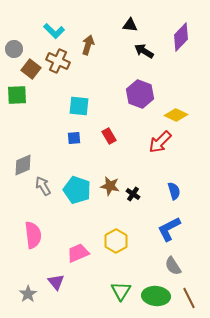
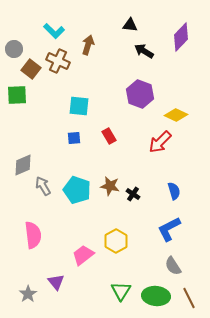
pink trapezoid: moved 5 px right, 2 px down; rotated 15 degrees counterclockwise
